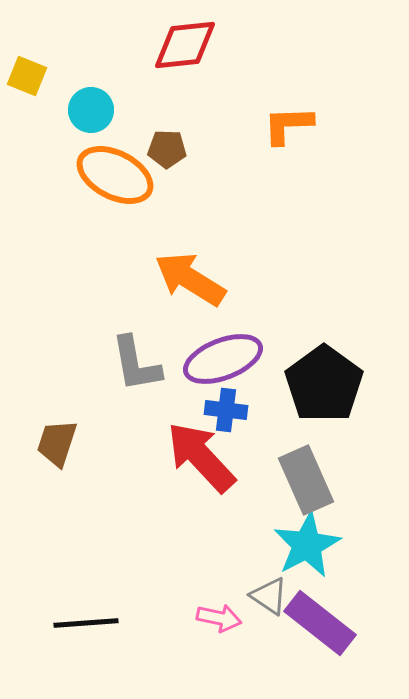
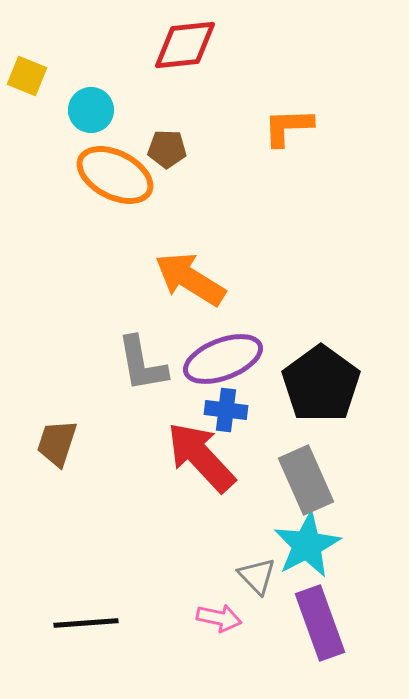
orange L-shape: moved 2 px down
gray L-shape: moved 6 px right
black pentagon: moved 3 px left
gray triangle: moved 12 px left, 20 px up; rotated 12 degrees clockwise
purple rectangle: rotated 32 degrees clockwise
